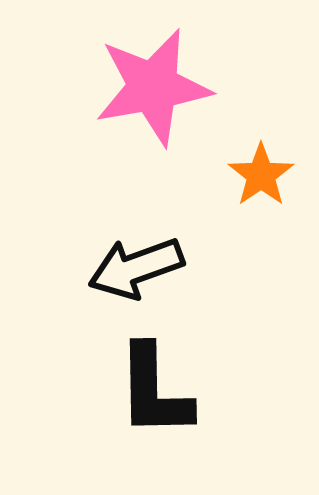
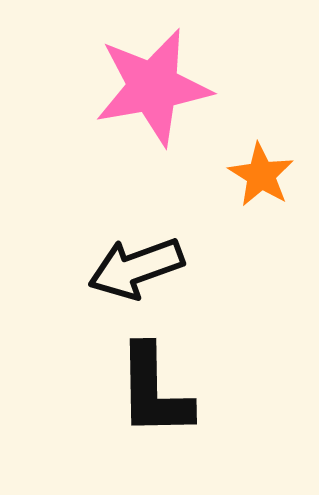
orange star: rotated 6 degrees counterclockwise
